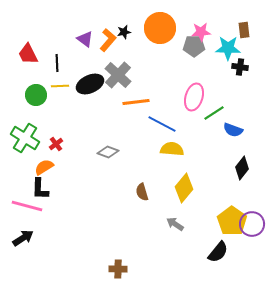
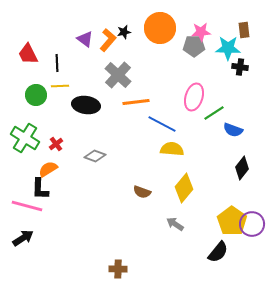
black ellipse: moved 4 px left, 21 px down; rotated 32 degrees clockwise
gray diamond: moved 13 px left, 4 px down
orange semicircle: moved 4 px right, 2 px down
brown semicircle: rotated 54 degrees counterclockwise
